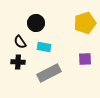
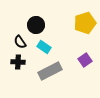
black circle: moved 2 px down
cyan rectangle: rotated 24 degrees clockwise
purple square: moved 1 px down; rotated 32 degrees counterclockwise
gray rectangle: moved 1 px right, 2 px up
